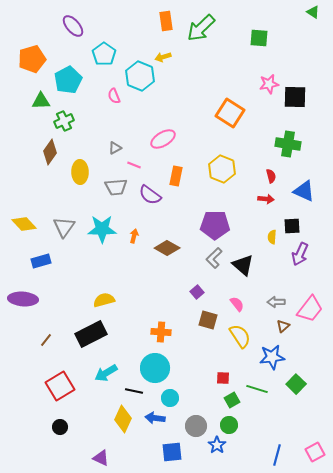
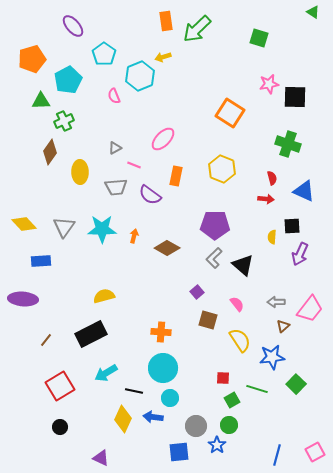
green arrow at (201, 28): moved 4 px left, 1 px down
green square at (259, 38): rotated 12 degrees clockwise
cyan hexagon at (140, 76): rotated 16 degrees clockwise
pink ellipse at (163, 139): rotated 15 degrees counterclockwise
green cross at (288, 144): rotated 10 degrees clockwise
red semicircle at (271, 176): moved 1 px right, 2 px down
blue rectangle at (41, 261): rotated 12 degrees clockwise
yellow semicircle at (104, 300): moved 4 px up
yellow semicircle at (240, 336): moved 4 px down
cyan circle at (155, 368): moved 8 px right
blue arrow at (155, 418): moved 2 px left, 1 px up
blue square at (172, 452): moved 7 px right
